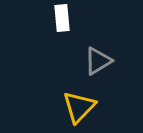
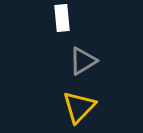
gray triangle: moved 15 px left
